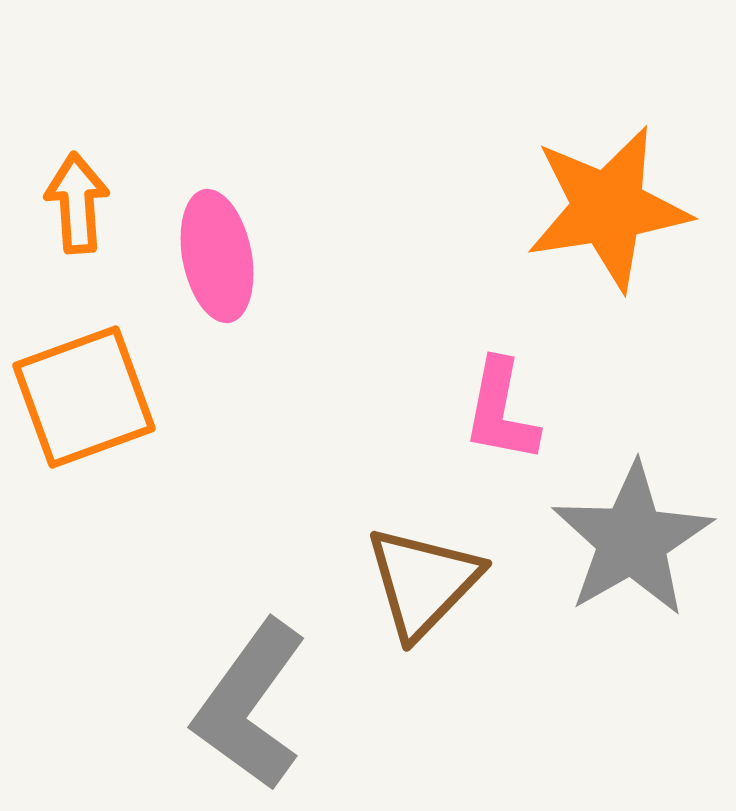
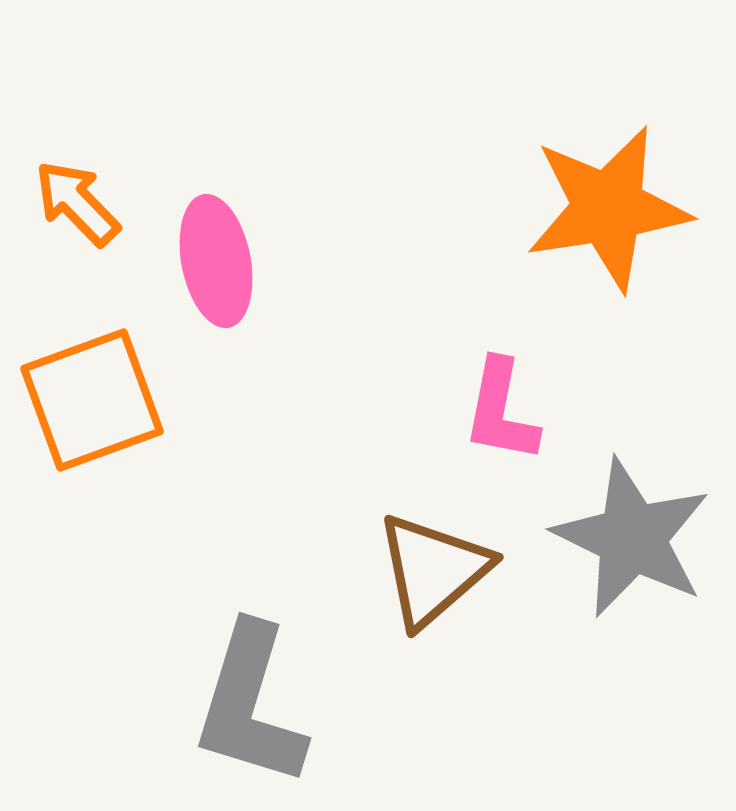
orange arrow: rotated 40 degrees counterclockwise
pink ellipse: moved 1 px left, 5 px down
orange square: moved 8 px right, 3 px down
gray star: moved 2 px up; rotated 16 degrees counterclockwise
brown triangle: moved 10 px right, 12 px up; rotated 5 degrees clockwise
gray L-shape: rotated 19 degrees counterclockwise
